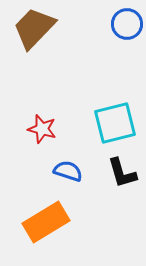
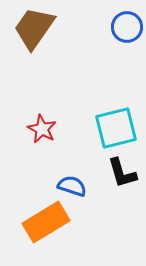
blue circle: moved 3 px down
brown trapezoid: rotated 9 degrees counterclockwise
cyan square: moved 1 px right, 5 px down
red star: rotated 12 degrees clockwise
blue semicircle: moved 4 px right, 15 px down
